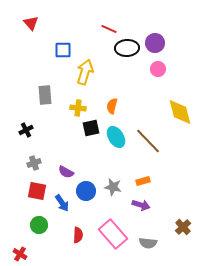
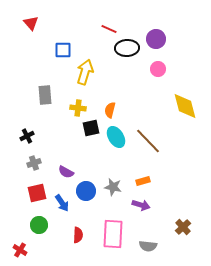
purple circle: moved 1 px right, 4 px up
orange semicircle: moved 2 px left, 4 px down
yellow diamond: moved 5 px right, 6 px up
black cross: moved 1 px right, 6 px down
red square: moved 2 px down; rotated 24 degrees counterclockwise
pink rectangle: rotated 44 degrees clockwise
gray semicircle: moved 3 px down
red cross: moved 4 px up
